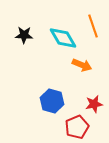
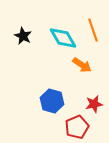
orange line: moved 4 px down
black star: moved 1 px left, 1 px down; rotated 24 degrees clockwise
orange arrow: rotated 12 degrees clockwise
